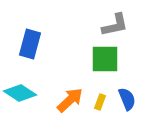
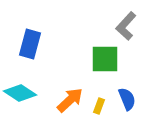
gray L-shape: moved 11 px right, 1 px down; rotated 144 degrees clockwise
yellow rectangle: moved 1 px left, 4 px down
